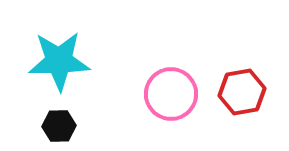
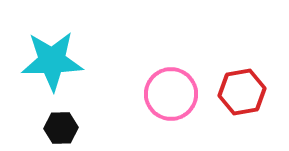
cyan star: moved 7 px left
black hexagon: moved 2 px right, 2 px down
